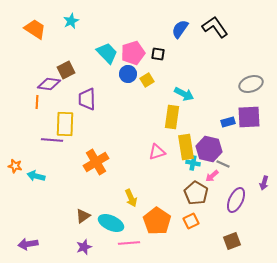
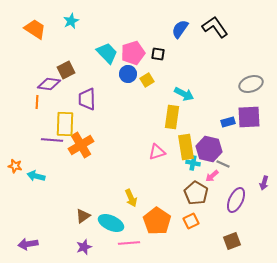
orange cross at (96, 162): moved 15 px left, 17 px up
